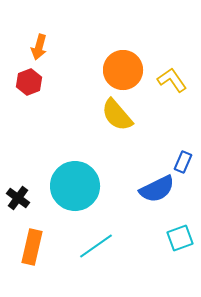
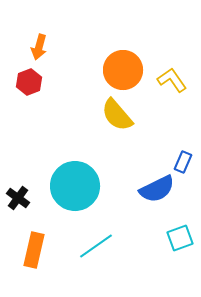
orange rectangle: moved 2 px right, 3 px down
